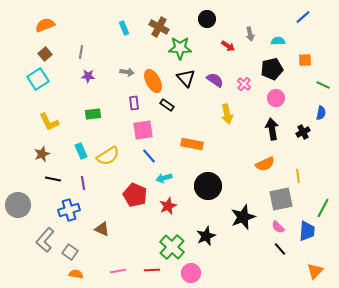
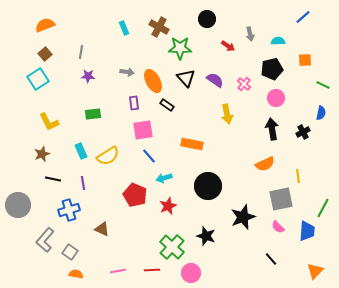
black star at (206, 236): rotated 30 degrees counterclockwise
black line at (280, 249): moved 9 px left, 10 px down
